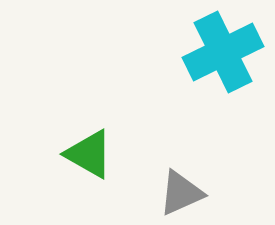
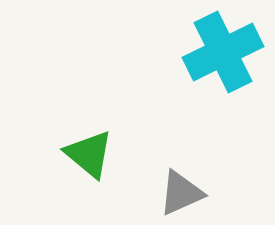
green triangle: rotated 10 degrees clockwise
